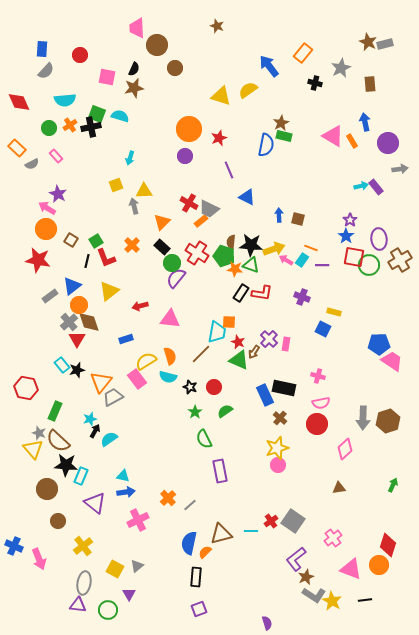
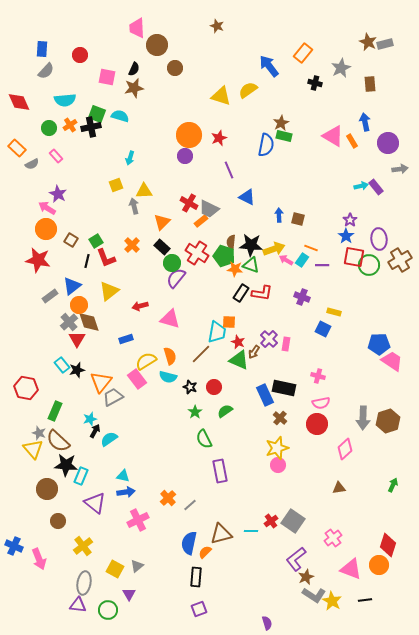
orange circle at (189, 129): moved 6 px down
pink triangle at (170, 319): rotated 10 degrees clockwise
